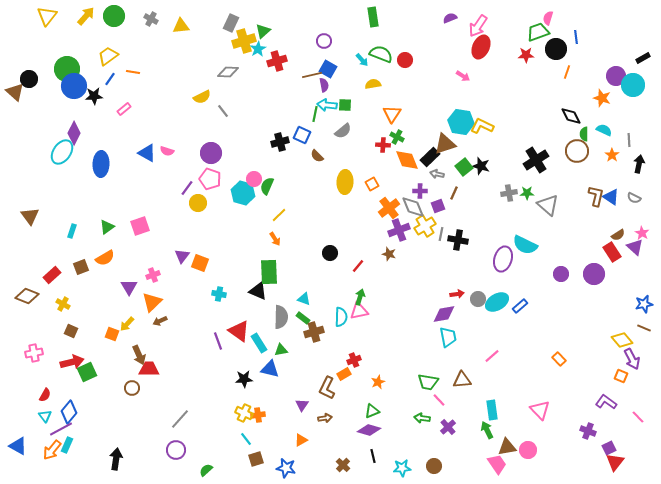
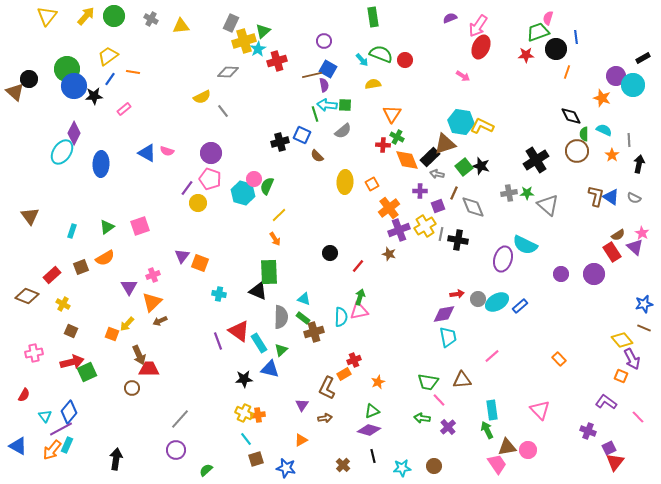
green line at (315, 114): rotated 28 degrees counterclockwise
gray diamond at (413, 207): moved 60 px right
green triangle at (281, 350): rotated 32 degrees counterclockwise
red semicircle at (45, 395): moved 21 px left
